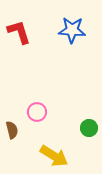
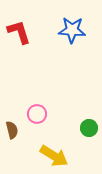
pink circle: moved 2 px down
